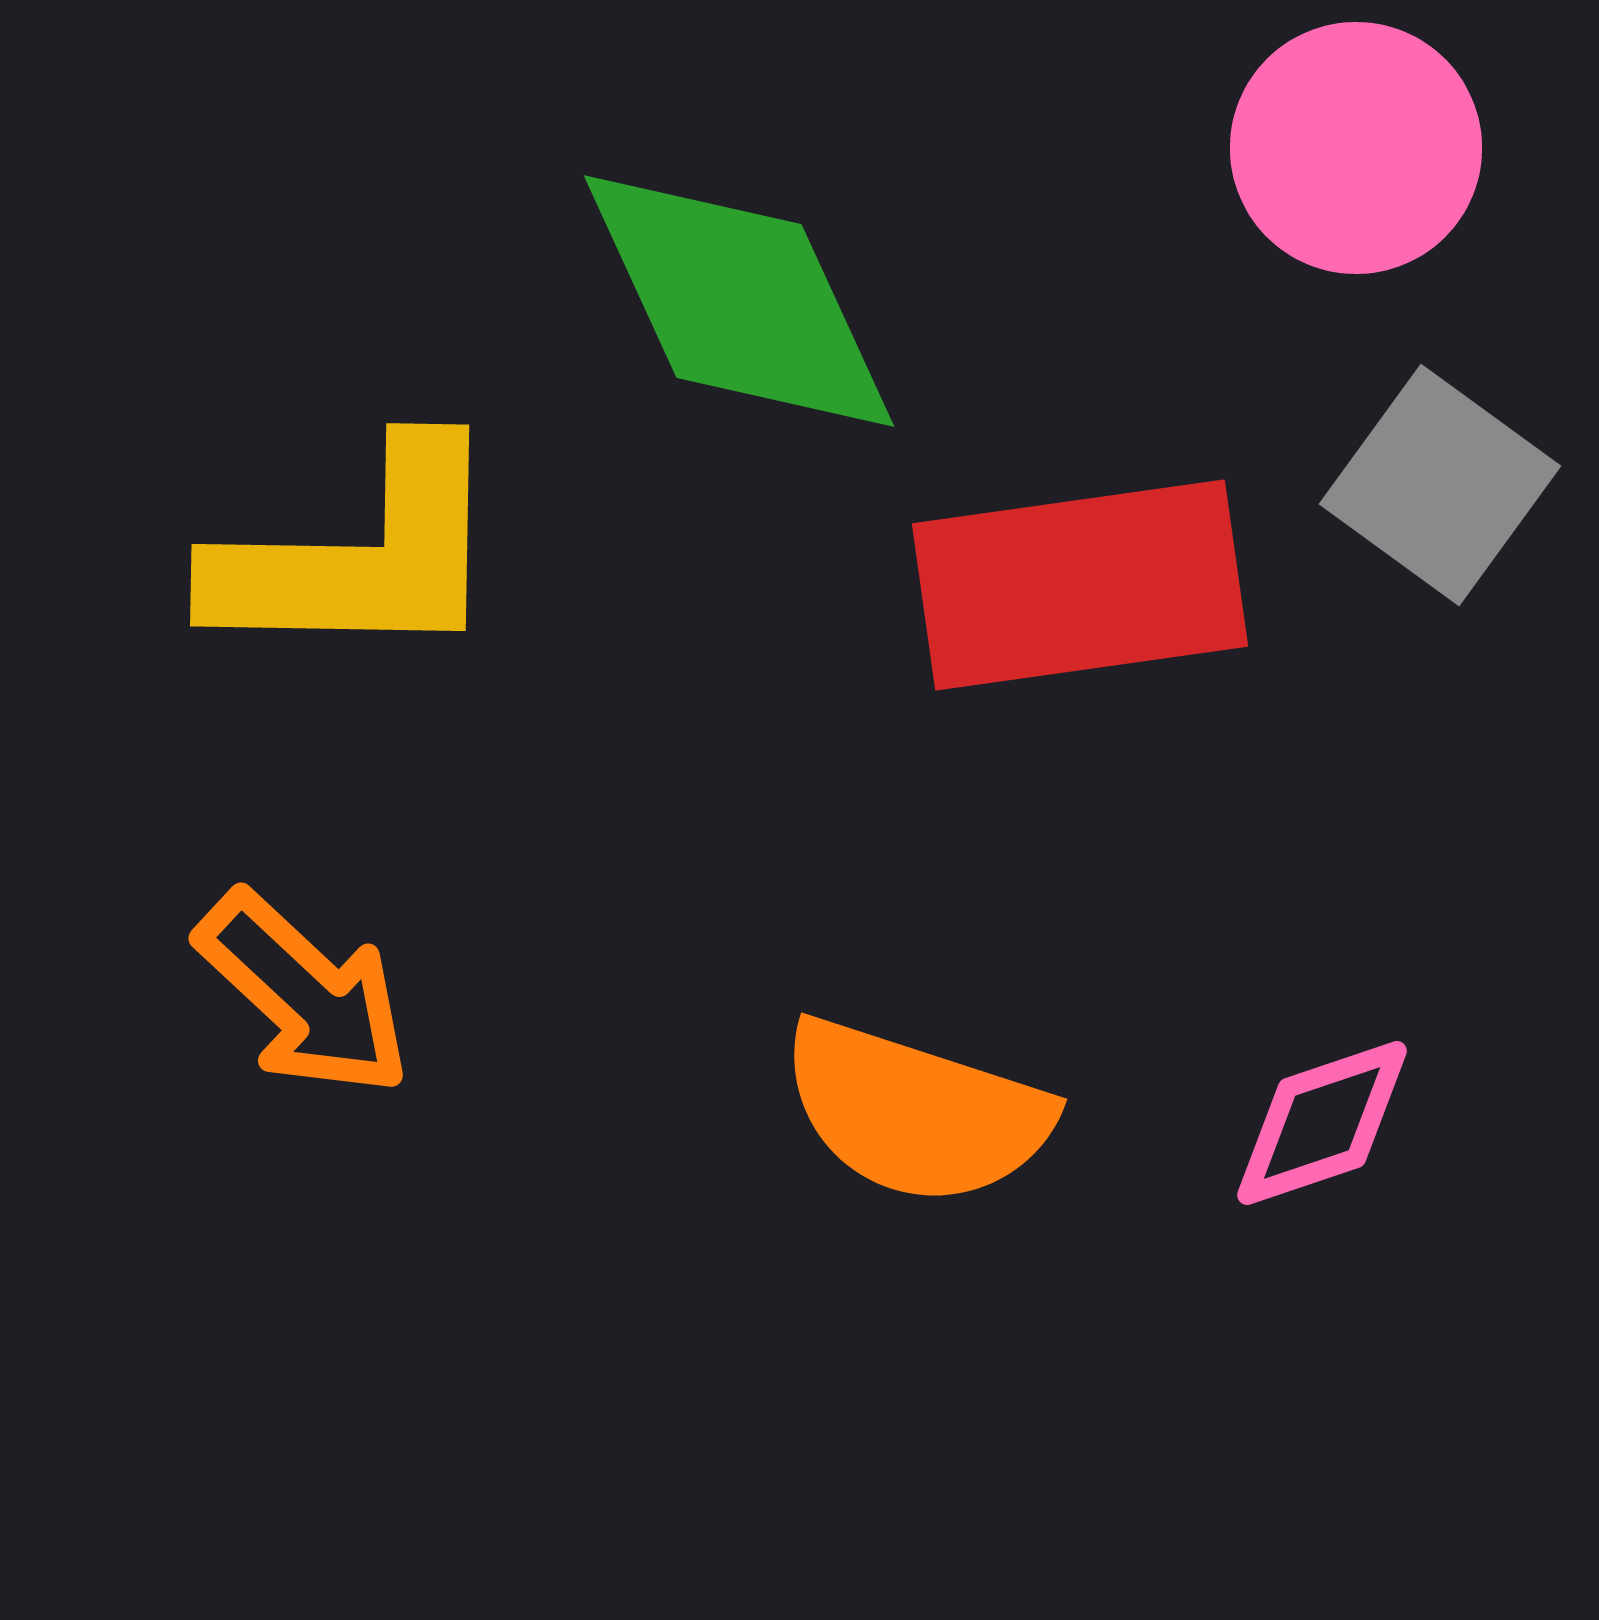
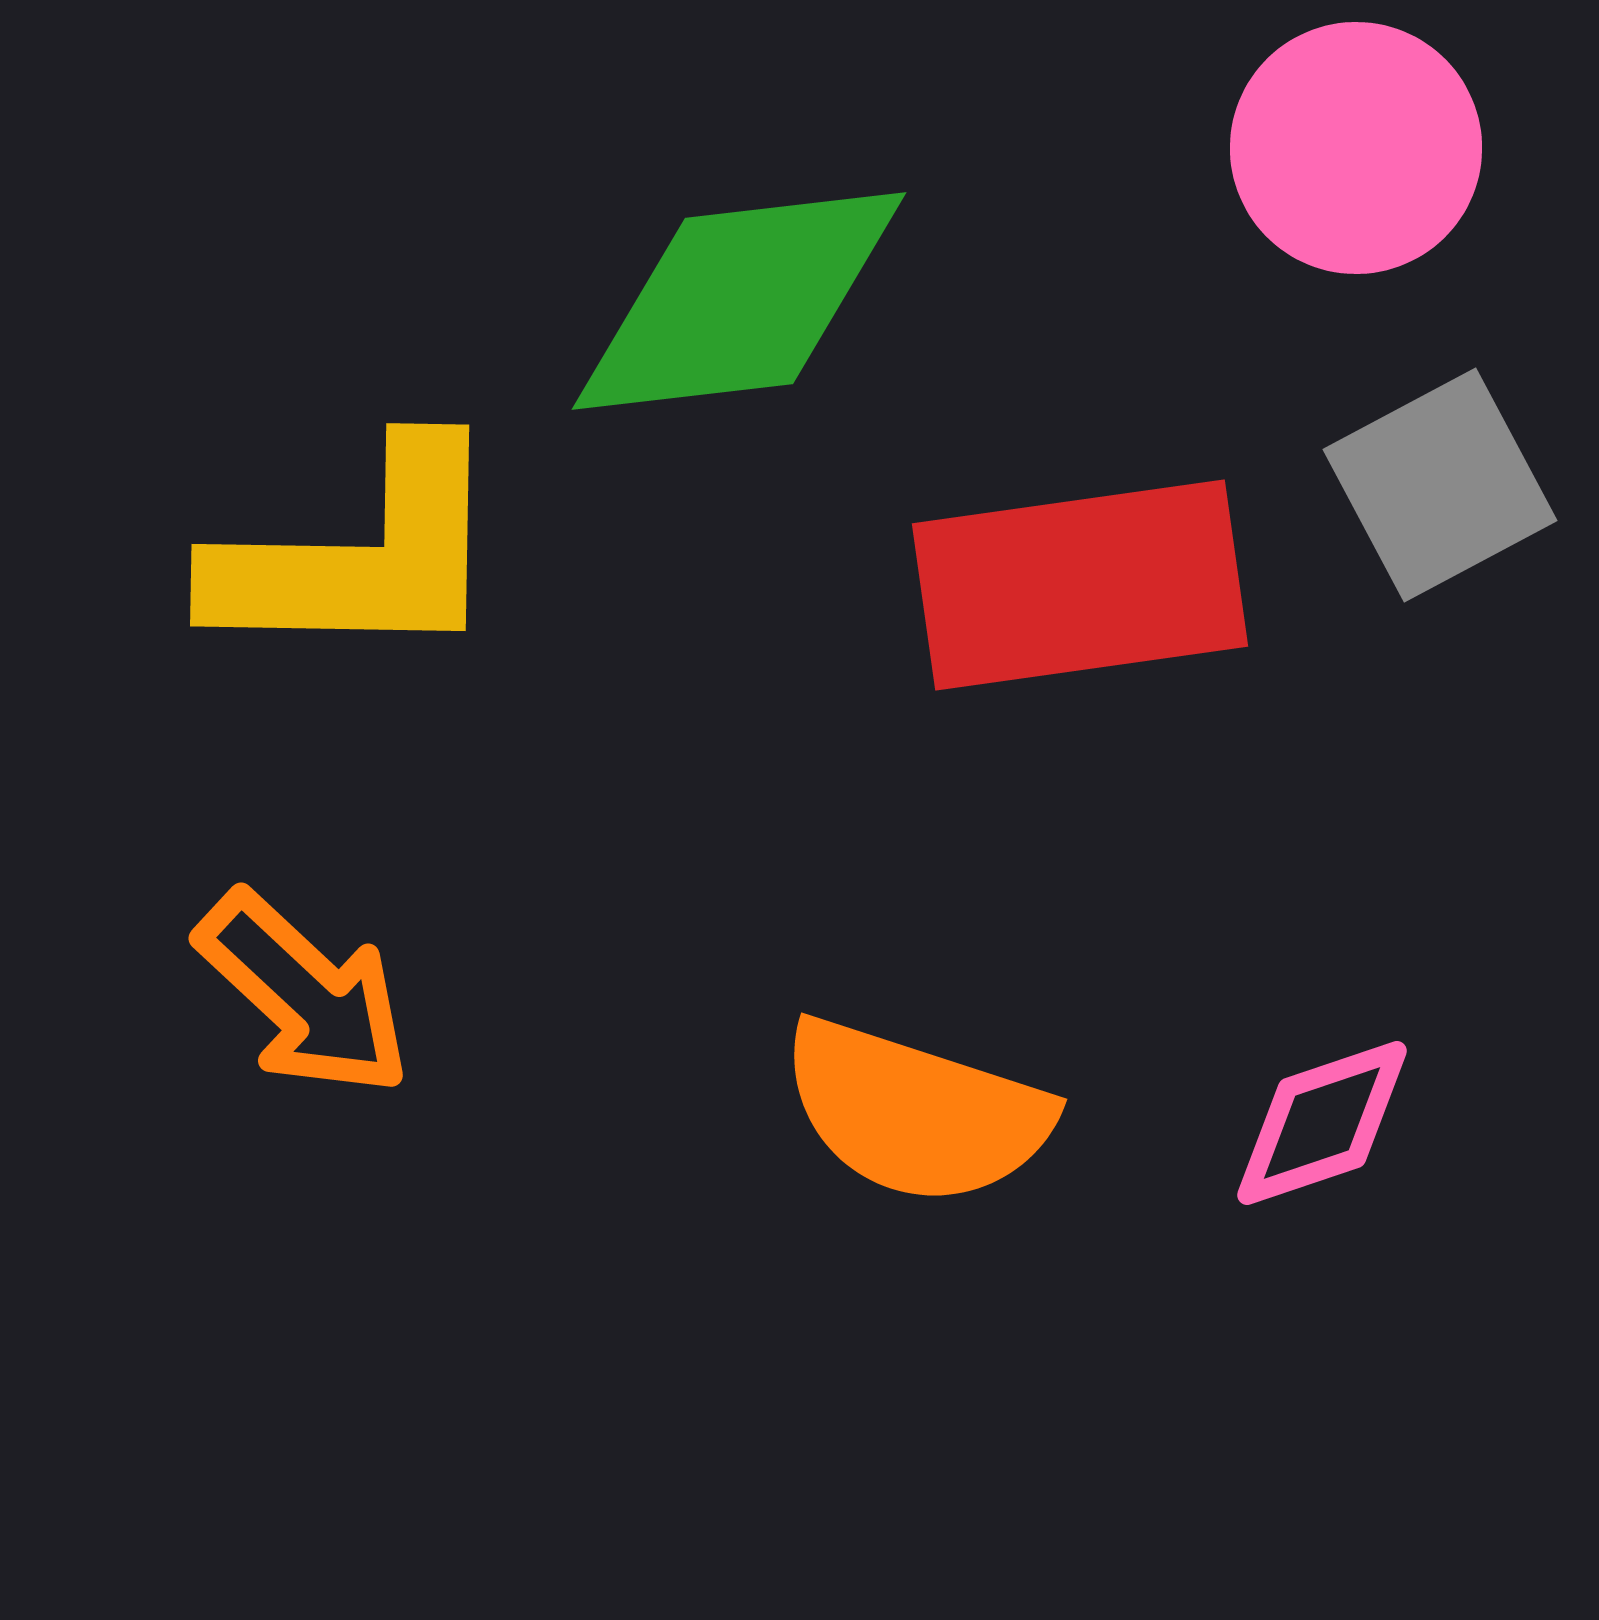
green diamond: rotated 72 degrees counterclockwise
gray square: rotated 26 degrees clockwise
